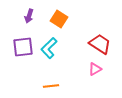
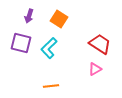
purple square: moved 2 px left, 4 px up; rotated 20 degrees clockwise
